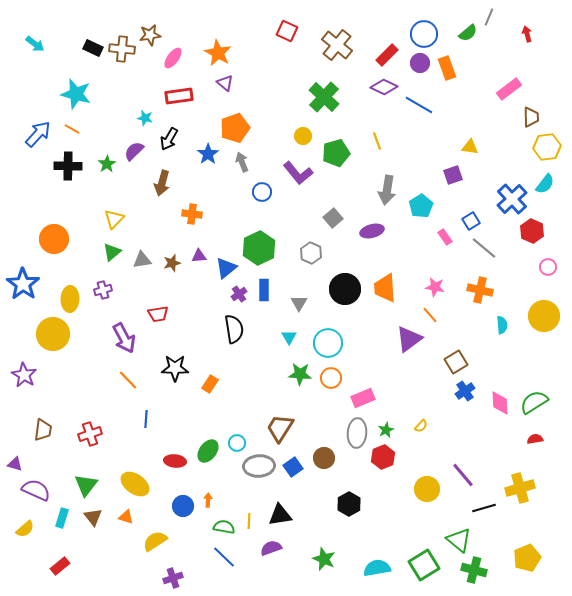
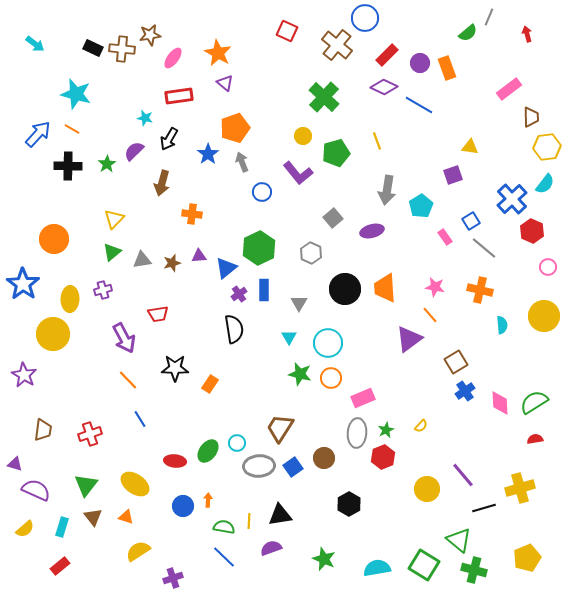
blue circle at (424, 34): moved 59 px left, 16 px up
green star at (300, 374): rotated 10 degrees clockwise
blue line at (146, 419): moved 6 px left; rotated 36 degrees counterclockwise
cyan rectangle at (62, 518): moved 9 px down
yellow semicircle at (155, 541): moved 17 px left, 10 px down
green square at (424, 565): rotated 28 degrees counterclockwise
